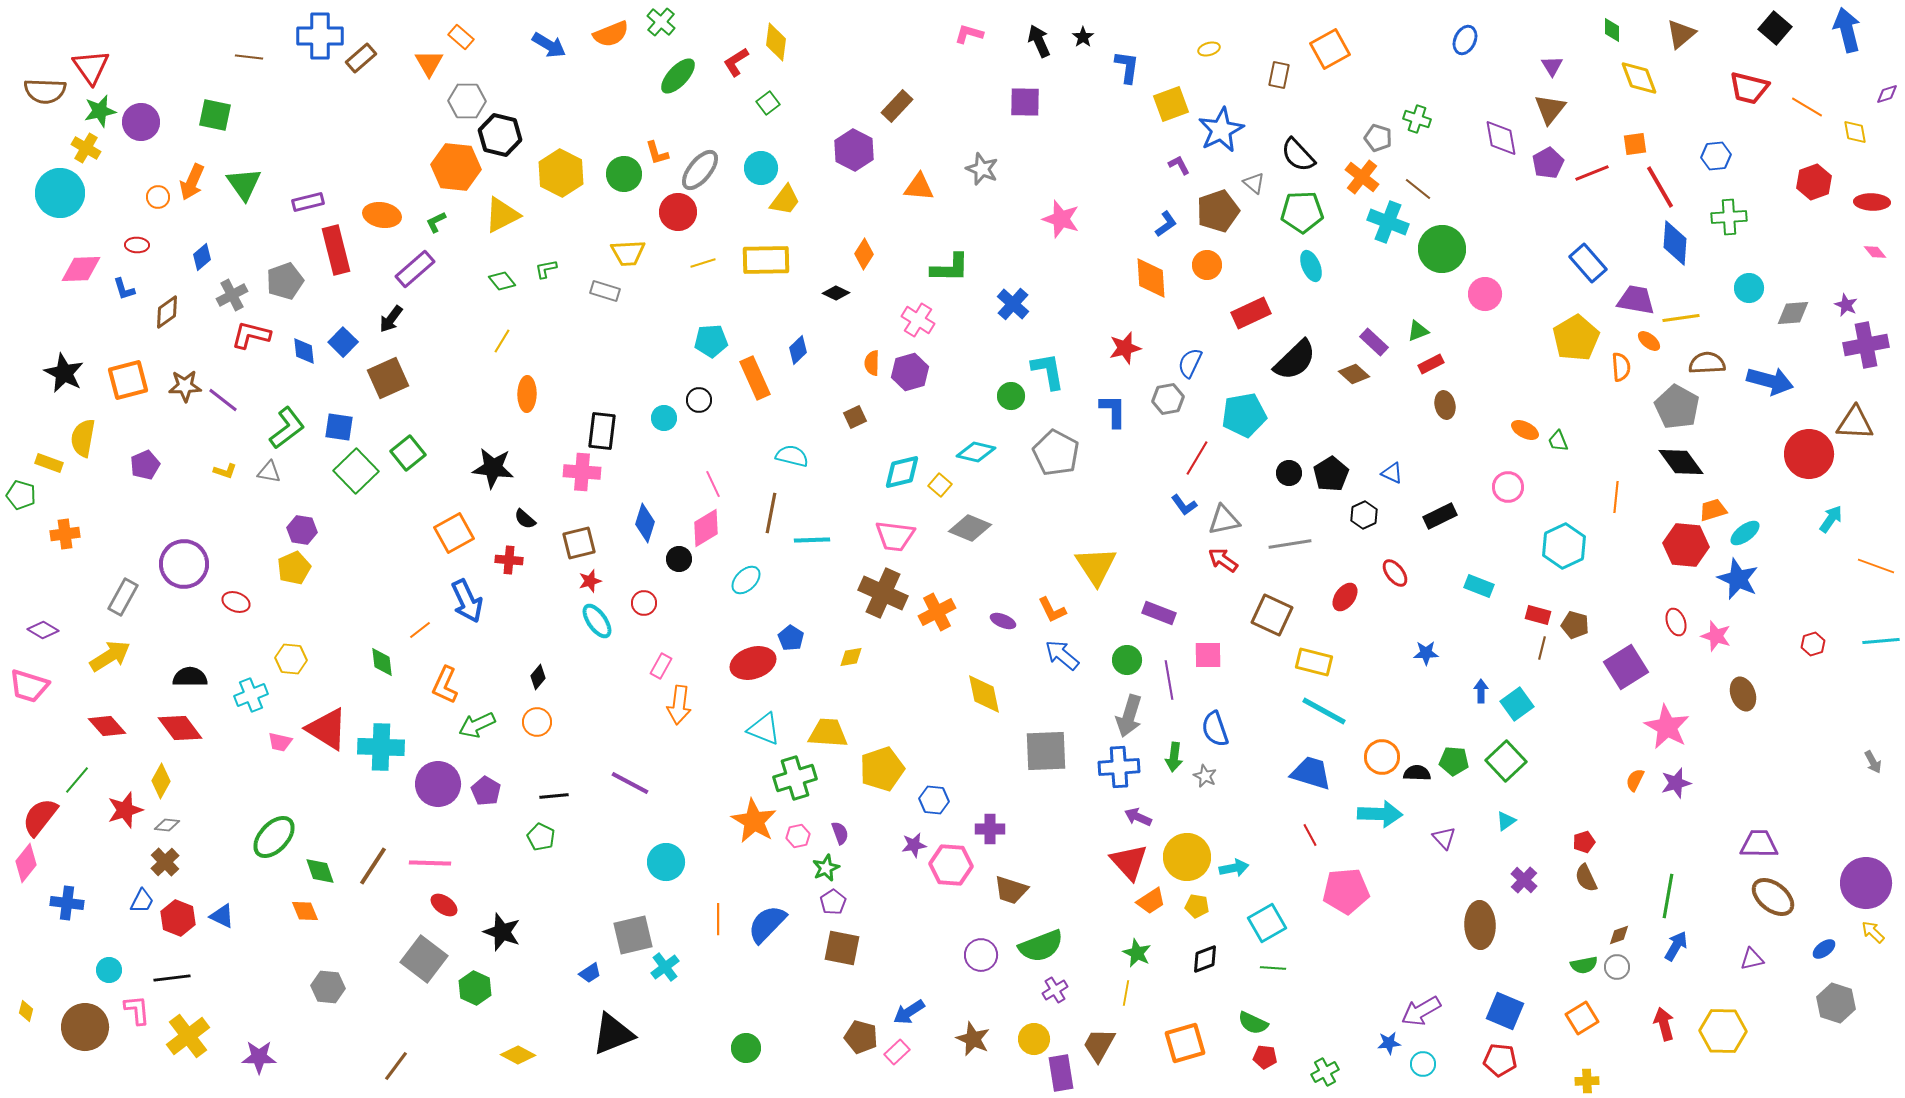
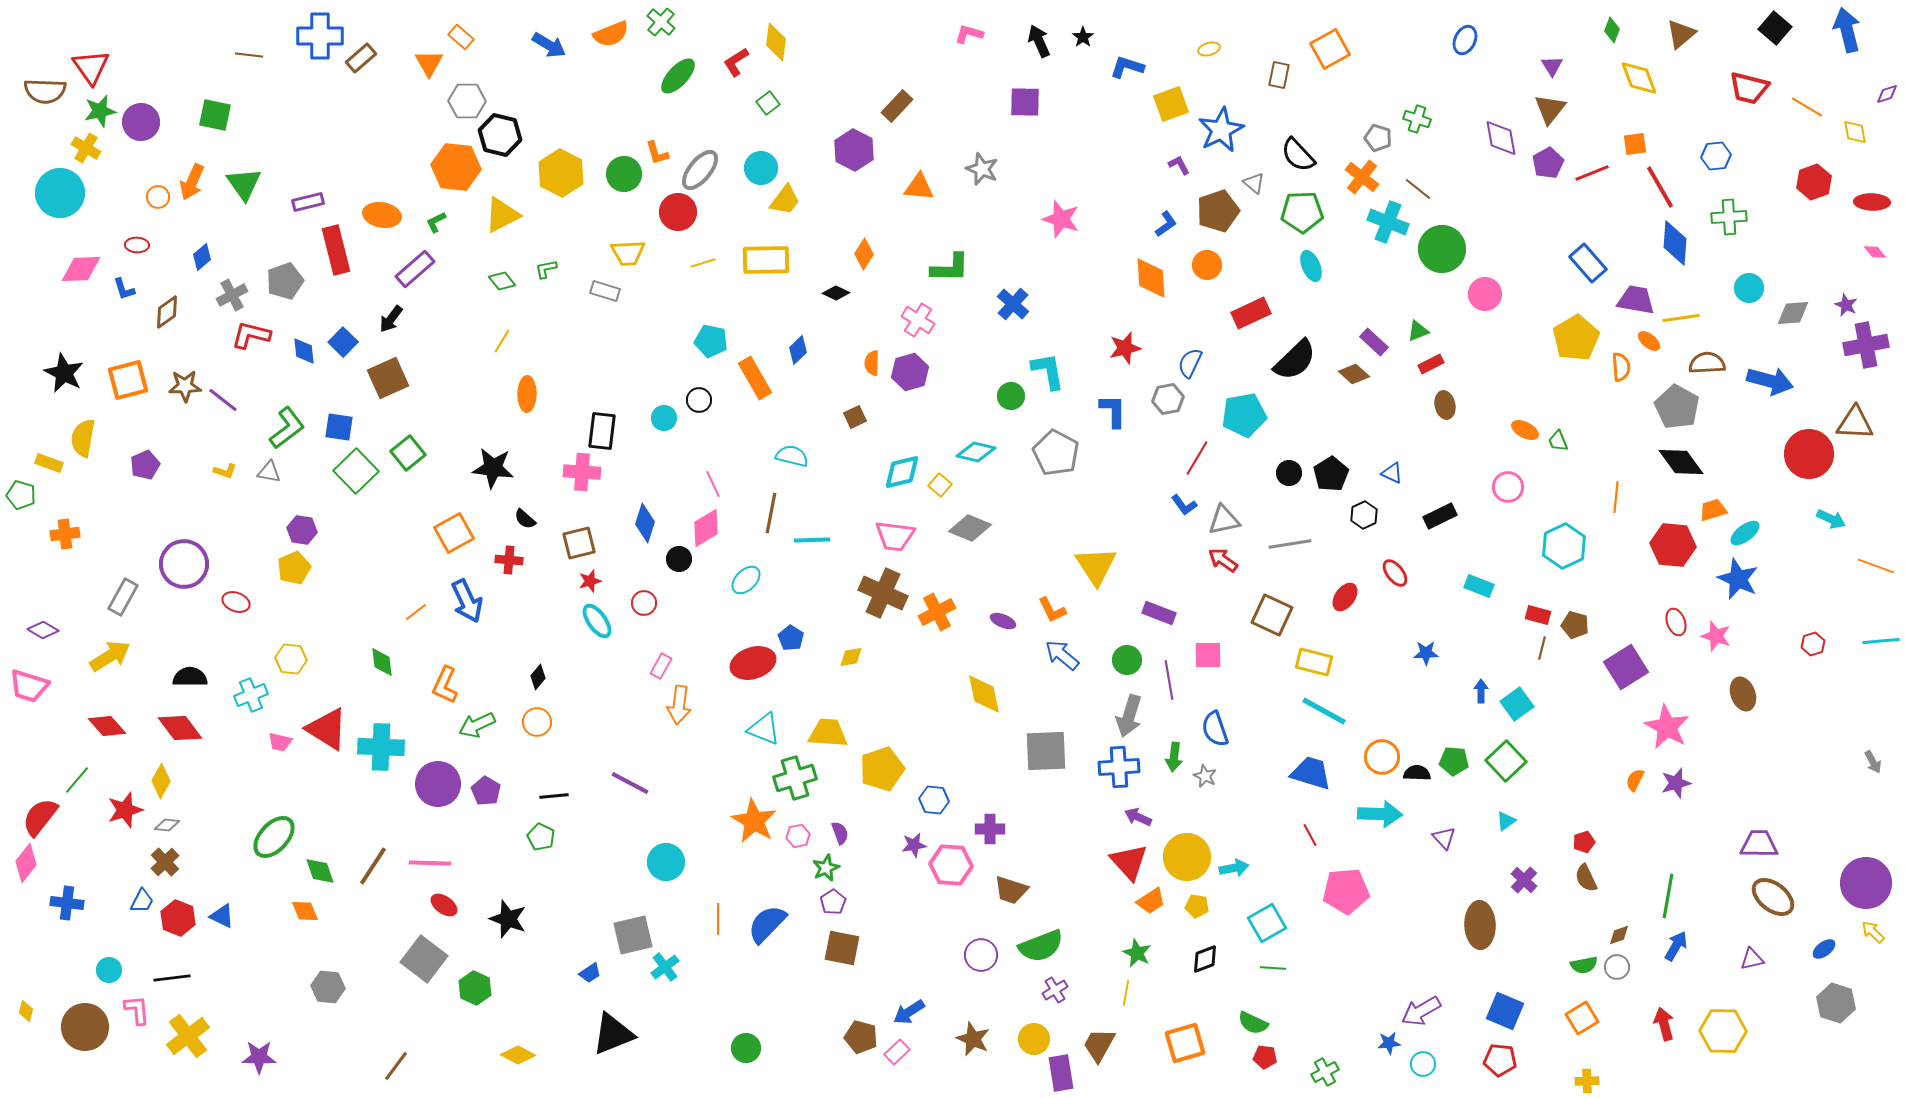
green diamond at (1612, 30): rotated 20 degrees clockwise
brown line at (249, 57): moved 2 px up
blue L-shape at (1127, 67): rotated 80 degrees counterclockwise
cyan pentagon at (711, 341): rotated 16 degrees clockwise
orange rectangle at (755, 378): rotated 6 degrees counterclockwise
cyan arrow at (1831, 519): rotated 80 degrees clockwise
red hexagon at (1686, 545): moved 13 px left
orange line at (420, 630): moved 4 px left, 18 px up
black star at (502, 932): moved 6 px right, 13 px up
